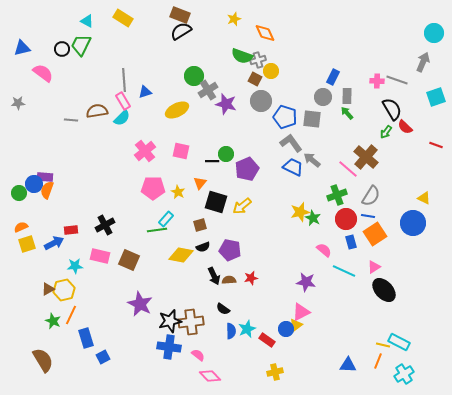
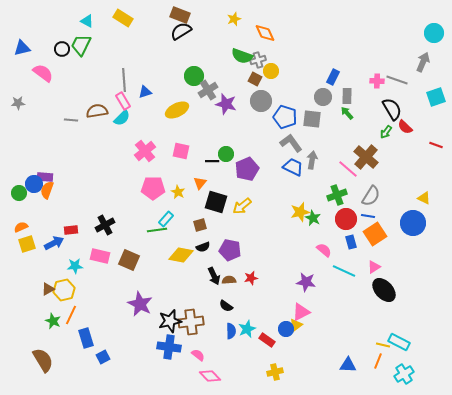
gray arrow at (312, 160): rotated 60 degrees clockwise
black semicircle at (223, 309): moved 3 px right, 3 px up
